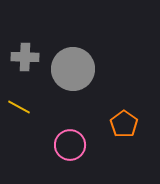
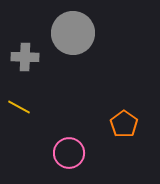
gray circle: moved 36 px up
pink circle: moved 1 px left, 8 px down
